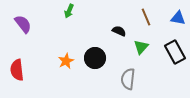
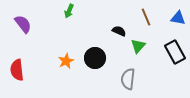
green triangle: moved 3 px left, 1 px up
